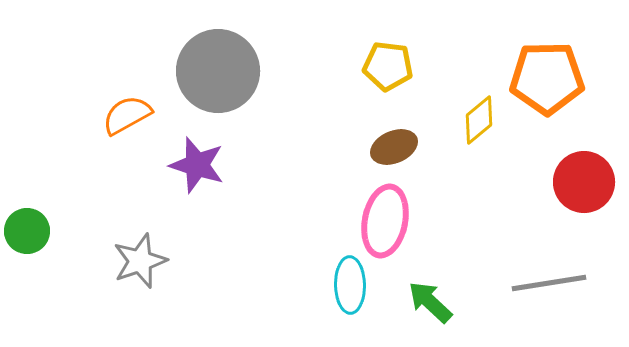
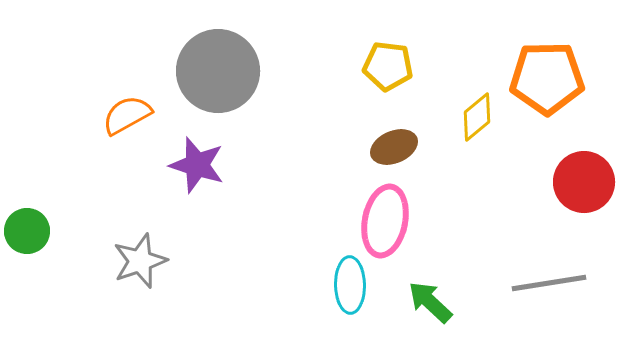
yellow diamond: moved 2 px left, 3 px up
